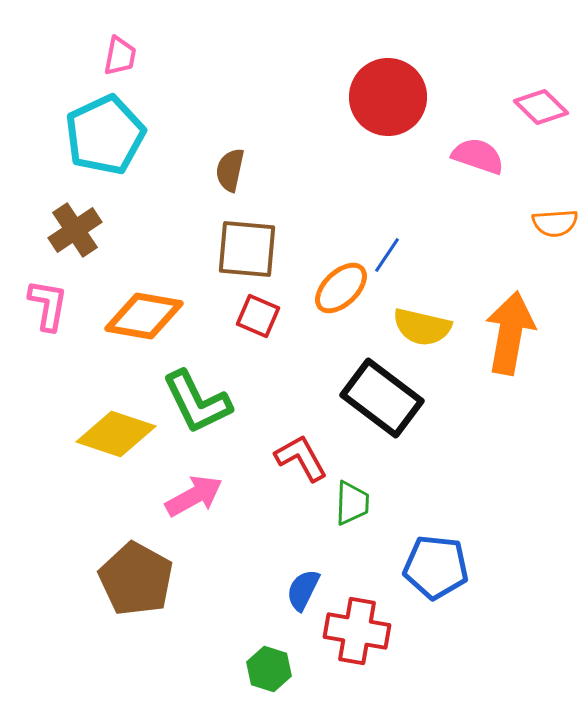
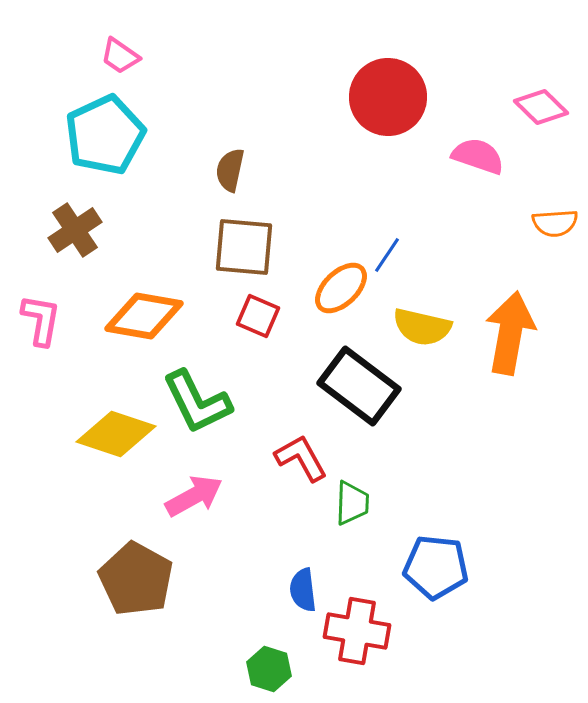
pink trapezoid: rotated 114 degrees clockwise
brown square: moved 3 px left, 2 px up
pink L-shape: moved 7 px left, 15 px down
black rectangle: moved 23 px left, 12 px up
blue semicircle: rotated 33 degrees counterclockwise
